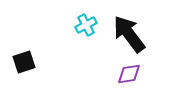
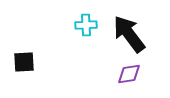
cyan cross: rotated 25 degrees clockwise
black square: rotated 15 degrees clockwise
